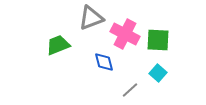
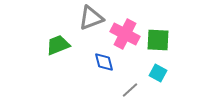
cyan square: rotated 12 degrees counterclockwise
